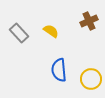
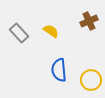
yellow circle: moved 1 px down
